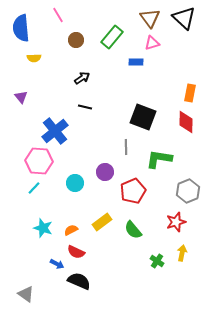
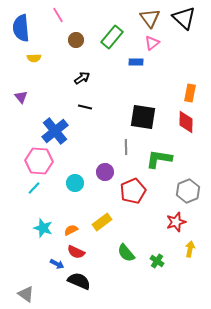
pink triangle: rotated 21 degrees counterclockwise
black square: rotated 12 degrees counterclockwise
green semicircle: moved 7 px left, 23 px down
yellow arrow: moved 8 px right, 4 px up
